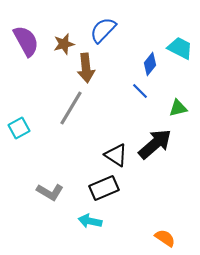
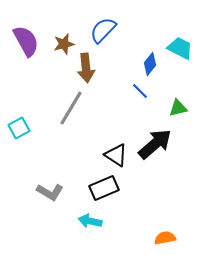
orange semicircle: rotated 45 degrees counterclockwise
